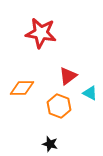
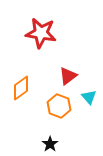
orange diamond: moved 1 px left; rotated 35 degrees counterclockwise
cyan triangle: moved 1 px left, 4 px down; rotated 21 degrees clockwise
black star: rotated 21 degrees clockwise
